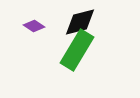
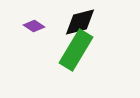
green rectangle: moved 1 px left
